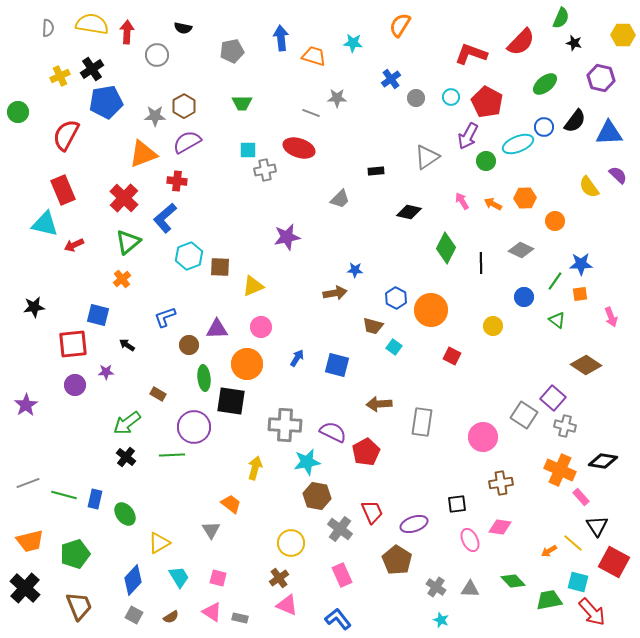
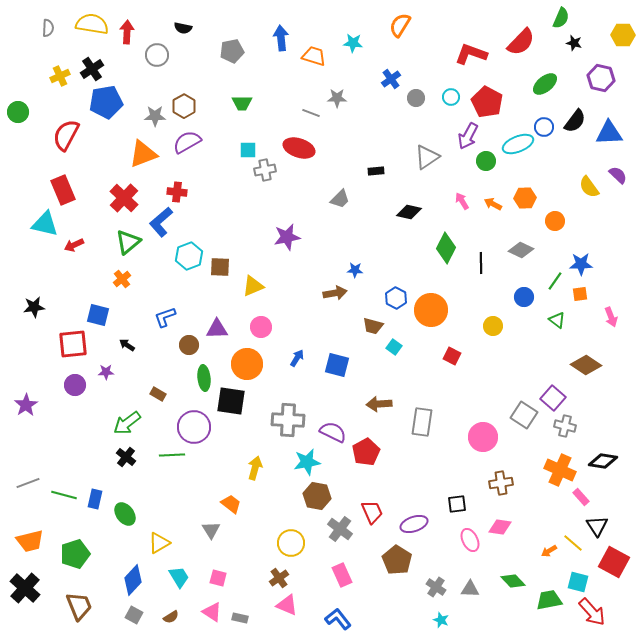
red cross at (177, 181): moved 11 px down
blue L-shape at (165, 218): moved 4 px left, 4 px down
gray cross at (285, 425): moved 3 px right, 5 px up
